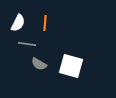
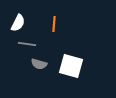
orange line: moved 9 px right, 1 px down
gray semicircle: rotated 14 degrees counterclockwise
